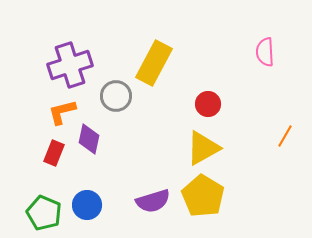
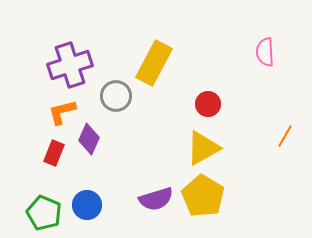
purple diamond: rotated 12 degrees clockwise
purple semicircle: moved 3 px right, 2 px up
